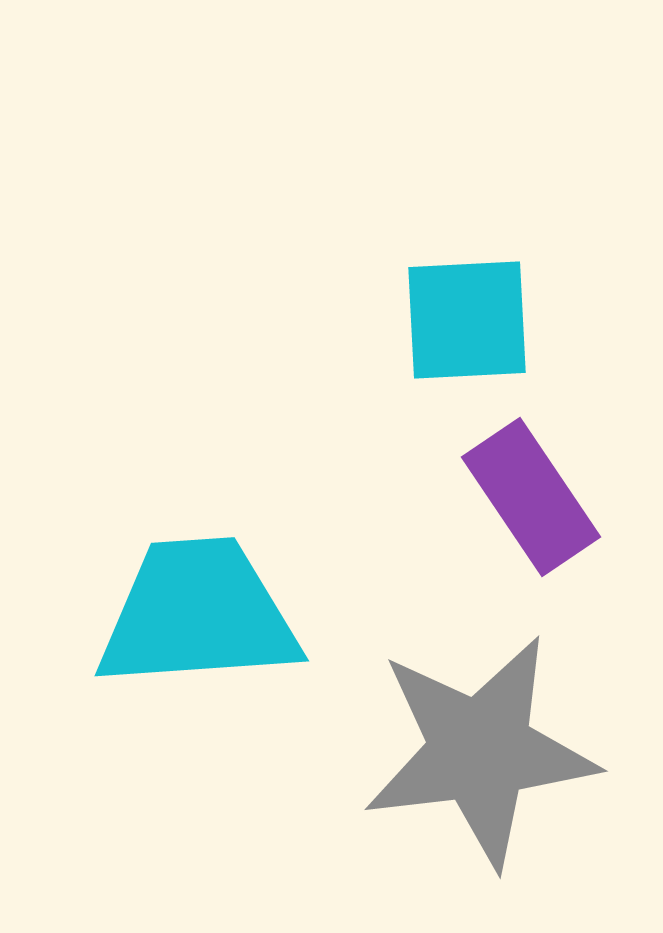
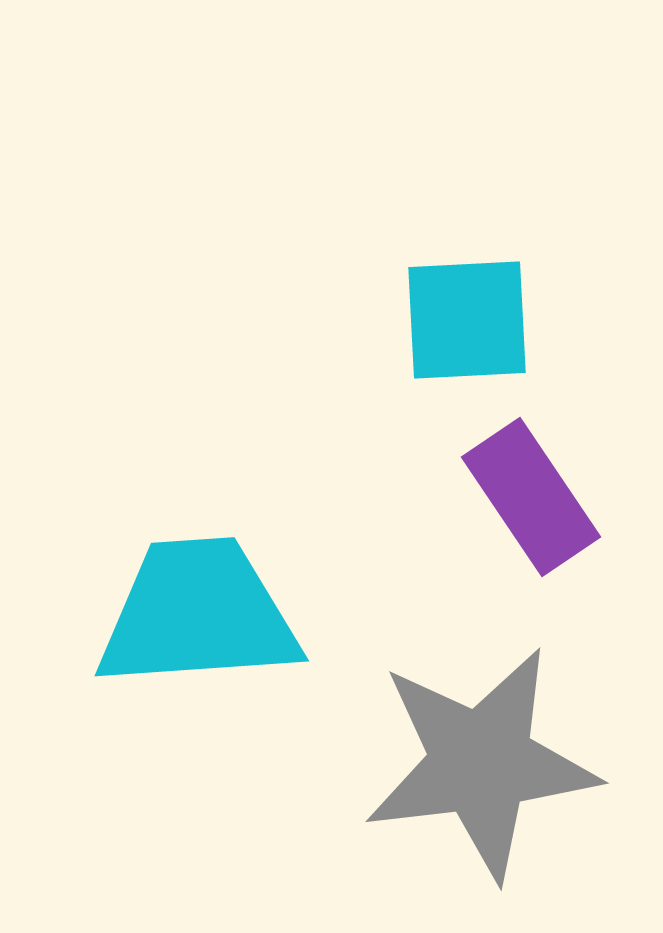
gray star: moved 1 px right, 12 px down
